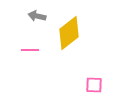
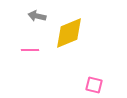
yellow diamond: rotated 16 degrees clockwise
pink square: rotated 12 degrees clockwise
